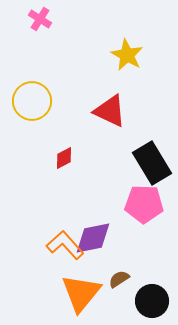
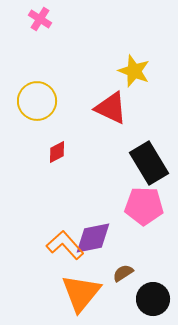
yellow star: moved 7 px right, 16 px down; rotated 8 degrees counterclockwise
yellow circle: moved 5 px right
red triangle: moved 1 px right, 3 px up
red diamond: moved 7 px left, 6 px up
black rectangle: moved 3 px left
pink pentagon: moved 2 px down
brown semicircle: moved 4 px right, 6 px up
black circle: moved 1 px right, 2 px up
